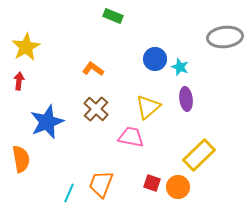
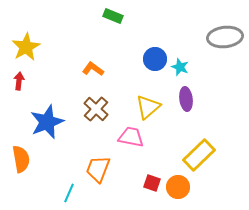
orange trapezoid: moved 3 px left, 15 px up
